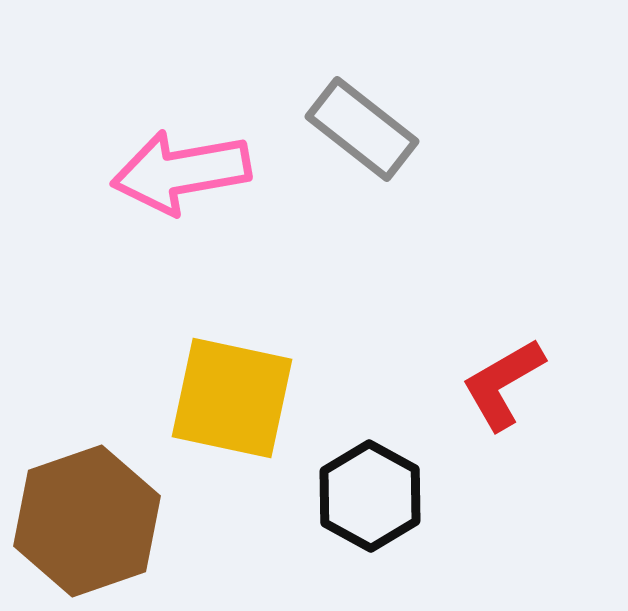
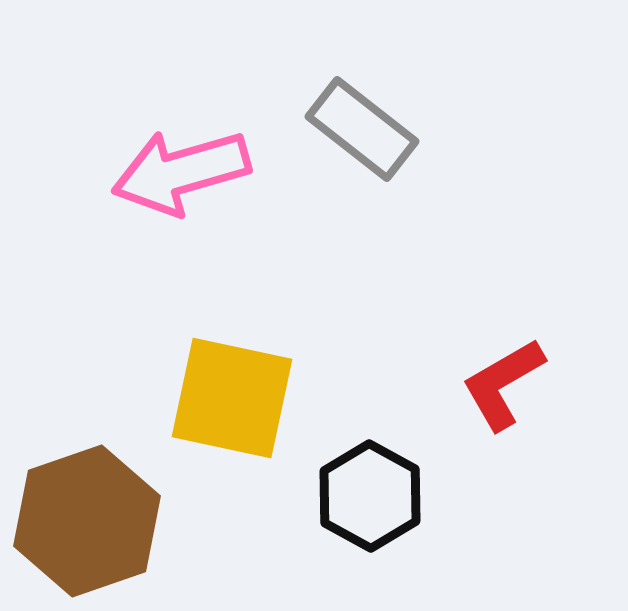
pink arrow: rotated 6 degrees counterclockwise
